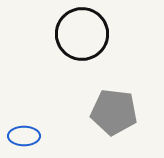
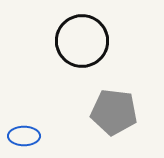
black circle: moved 7 px down
